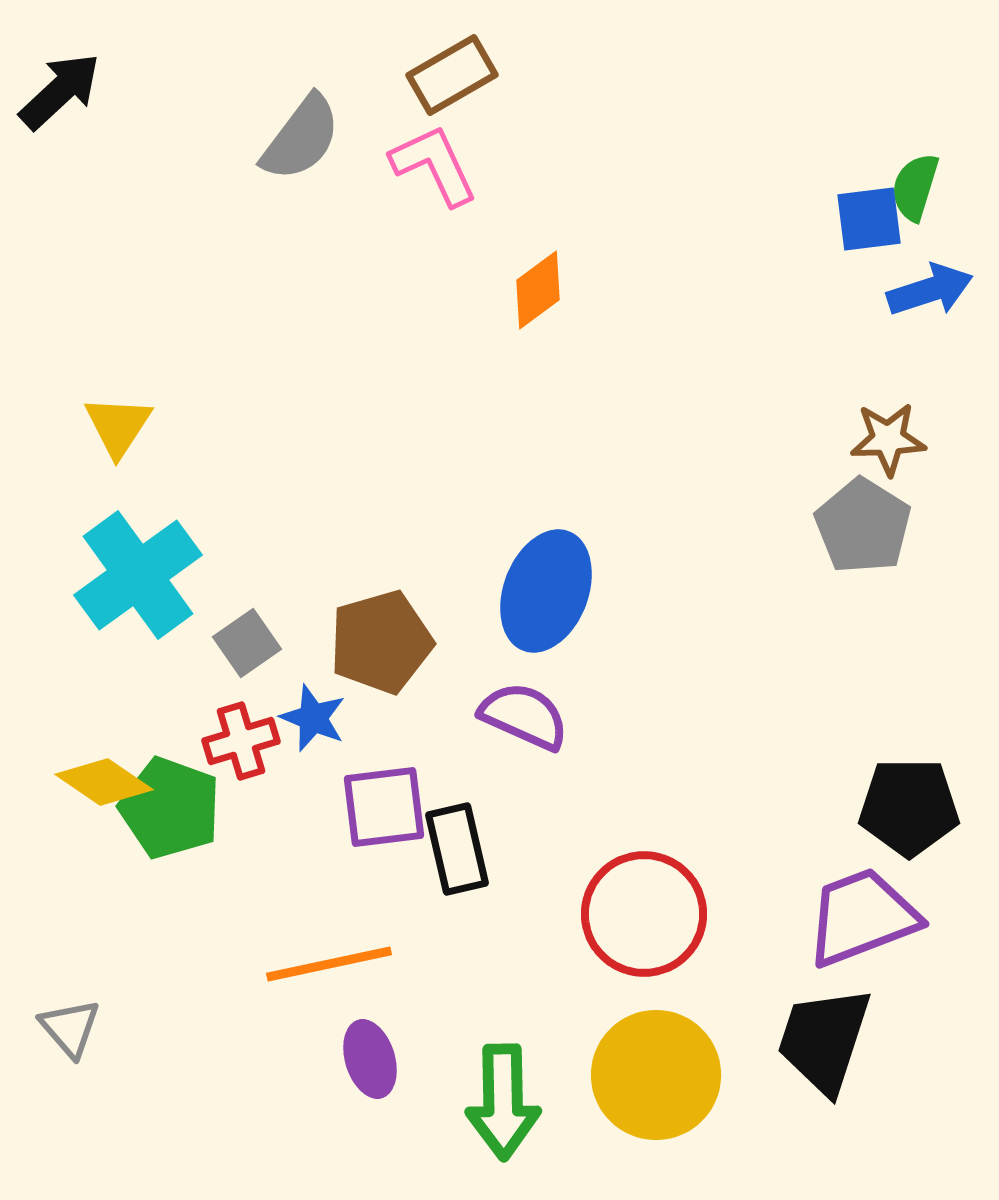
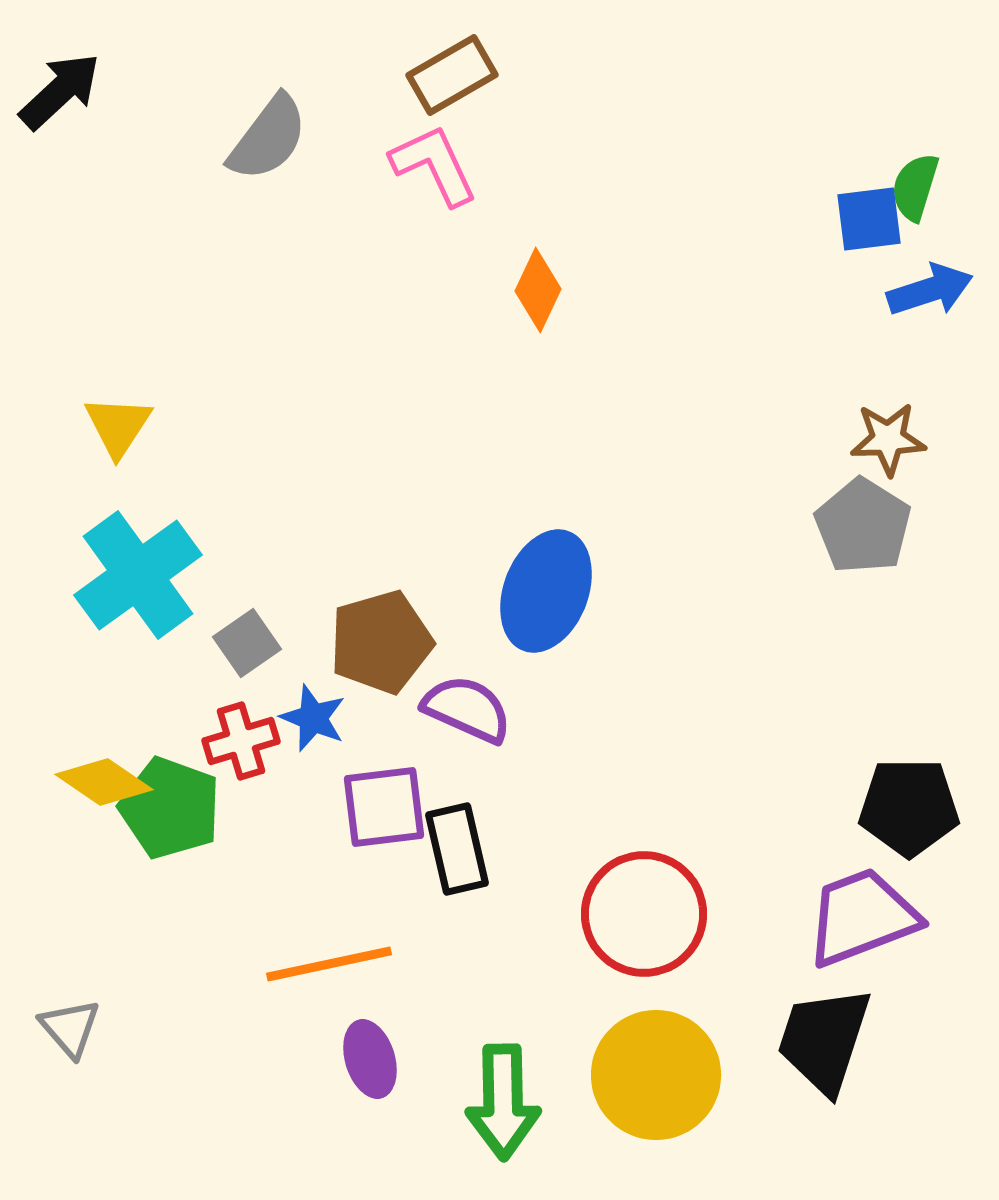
gray semicircle: moved 33 px left
orange diamond: rotated 28 degrees counterclockwise
purple semicircle: moved 57 px left, 7 px up
